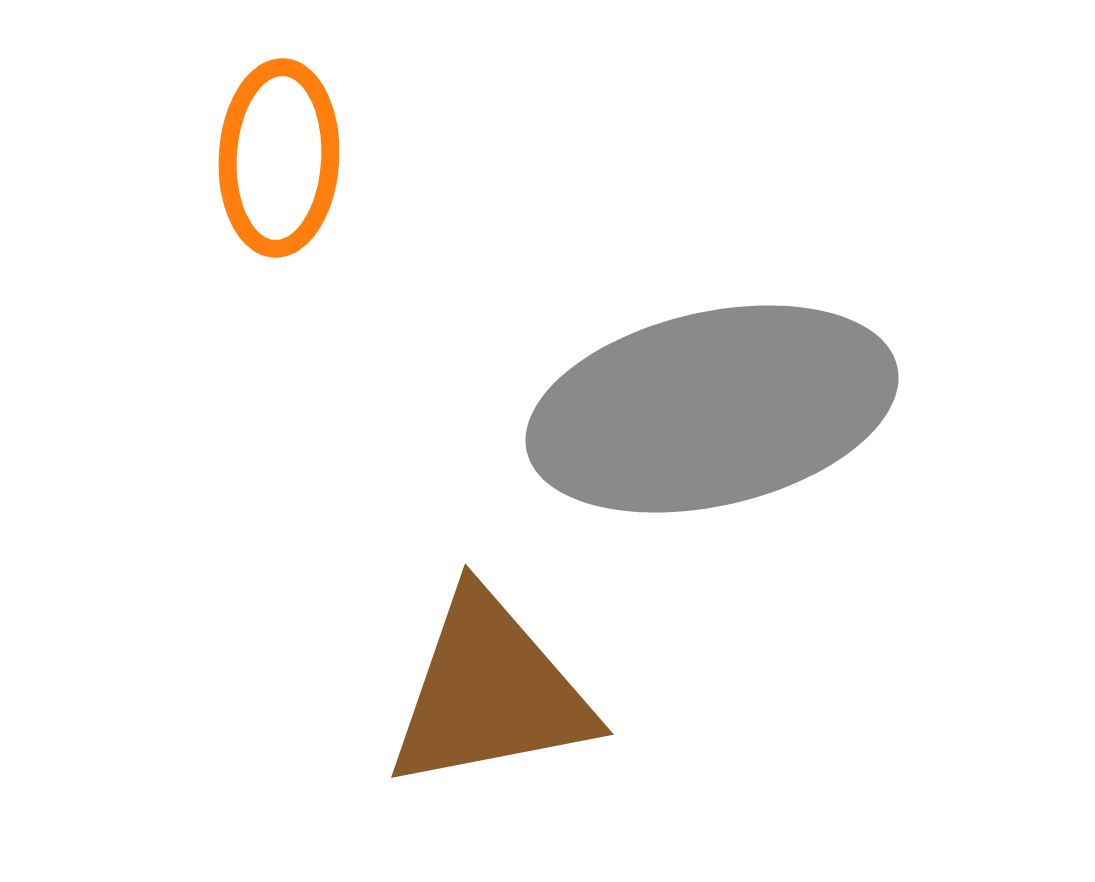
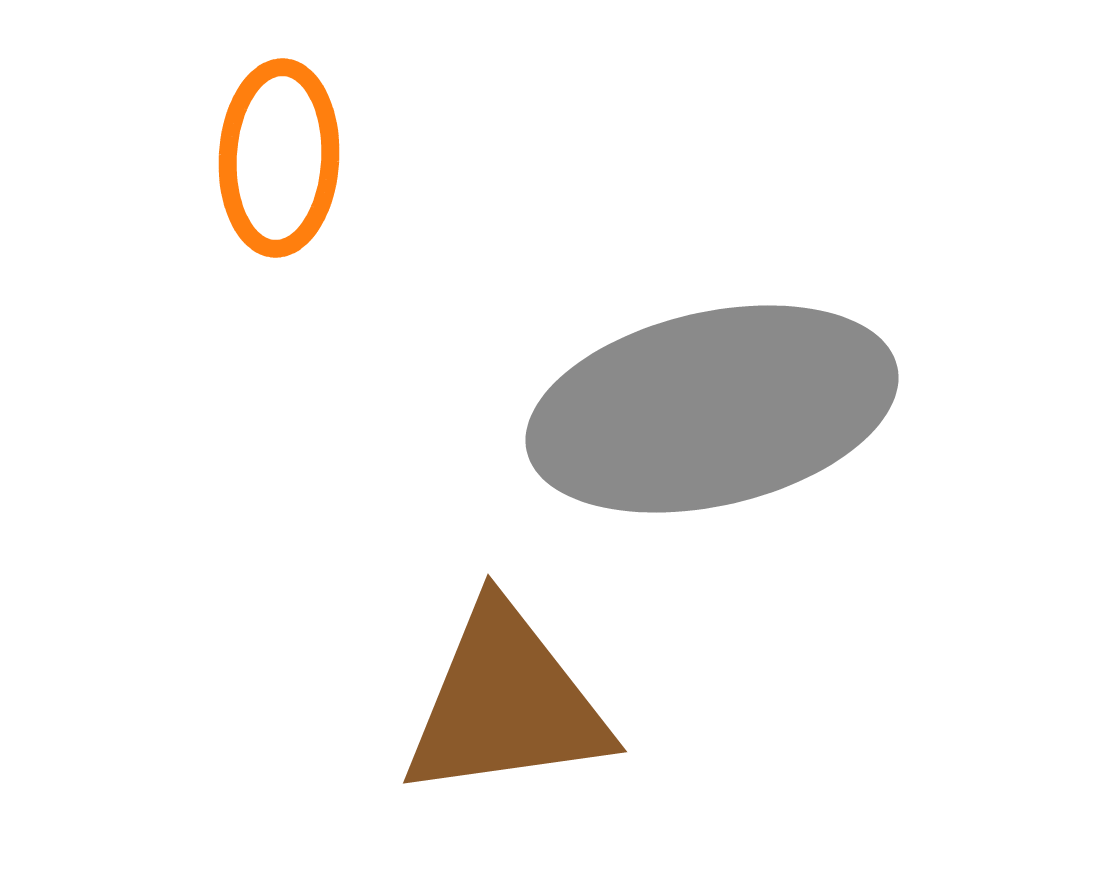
brown triangle: moved 16 px right, 11 px down; rotated 3 degrees clockwise
